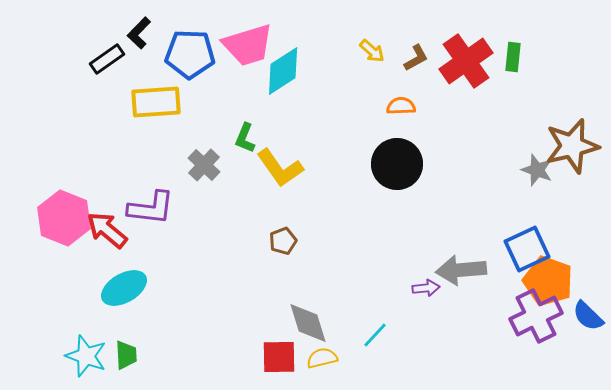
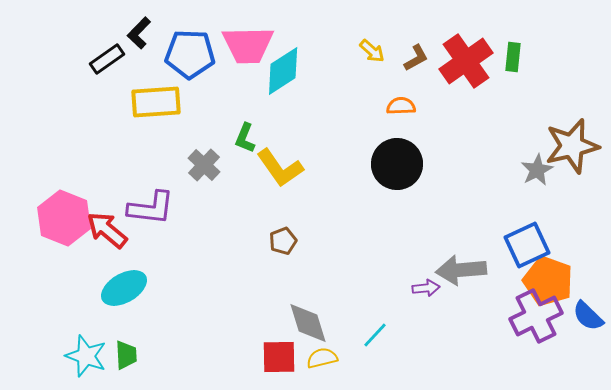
pink trapezoid: rotated 16 degrees clockwise
gray star: rotated 24 degrees clockwise
blue square: moved 4 px up
